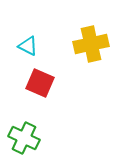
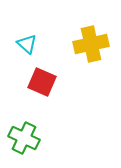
cyan triangle: moved 1 px left, 2 px up; rotated 15 degrees clockwise
red square: moved 2 px right, 1 px up
